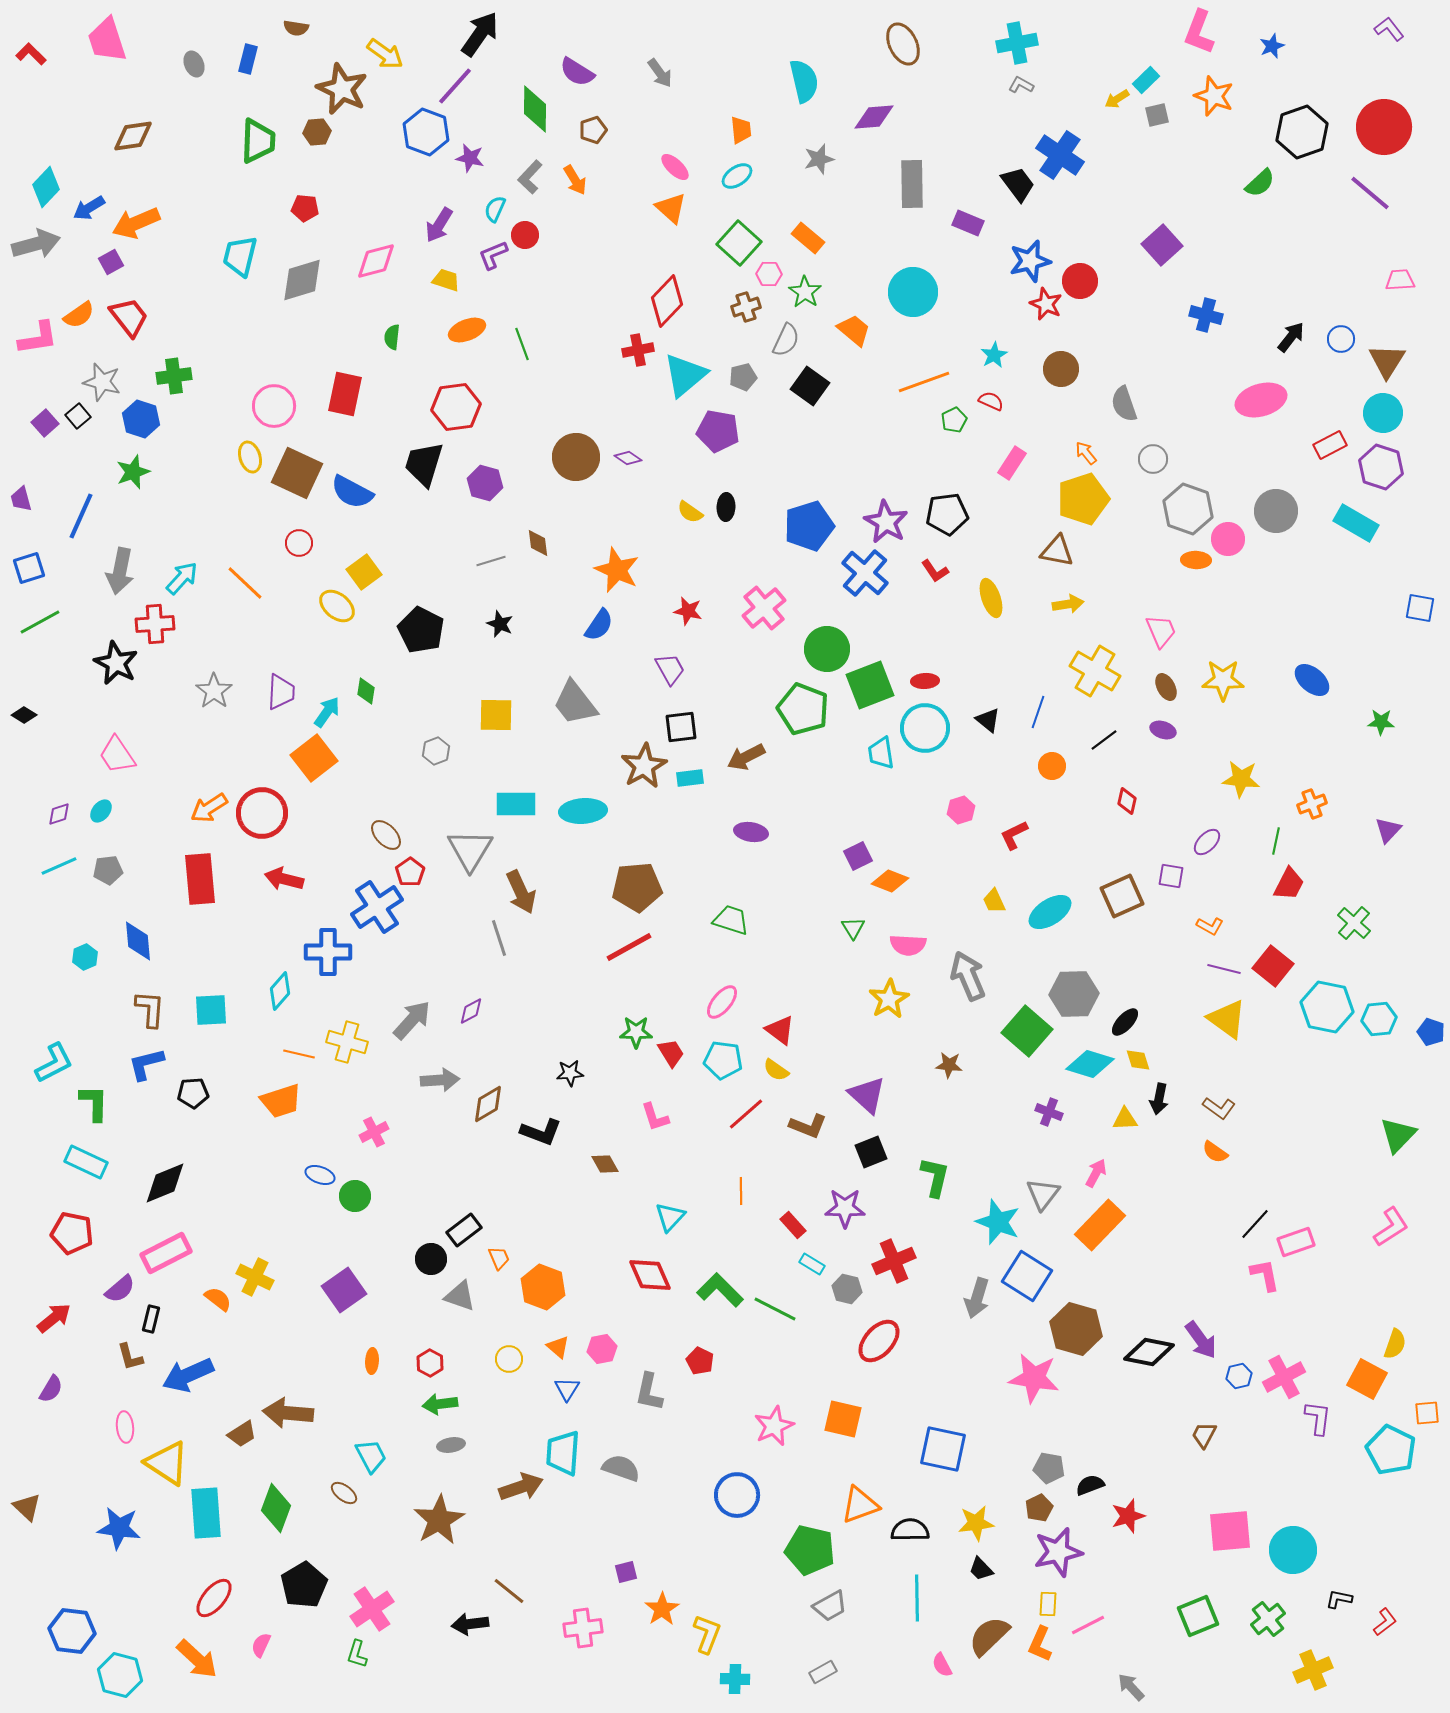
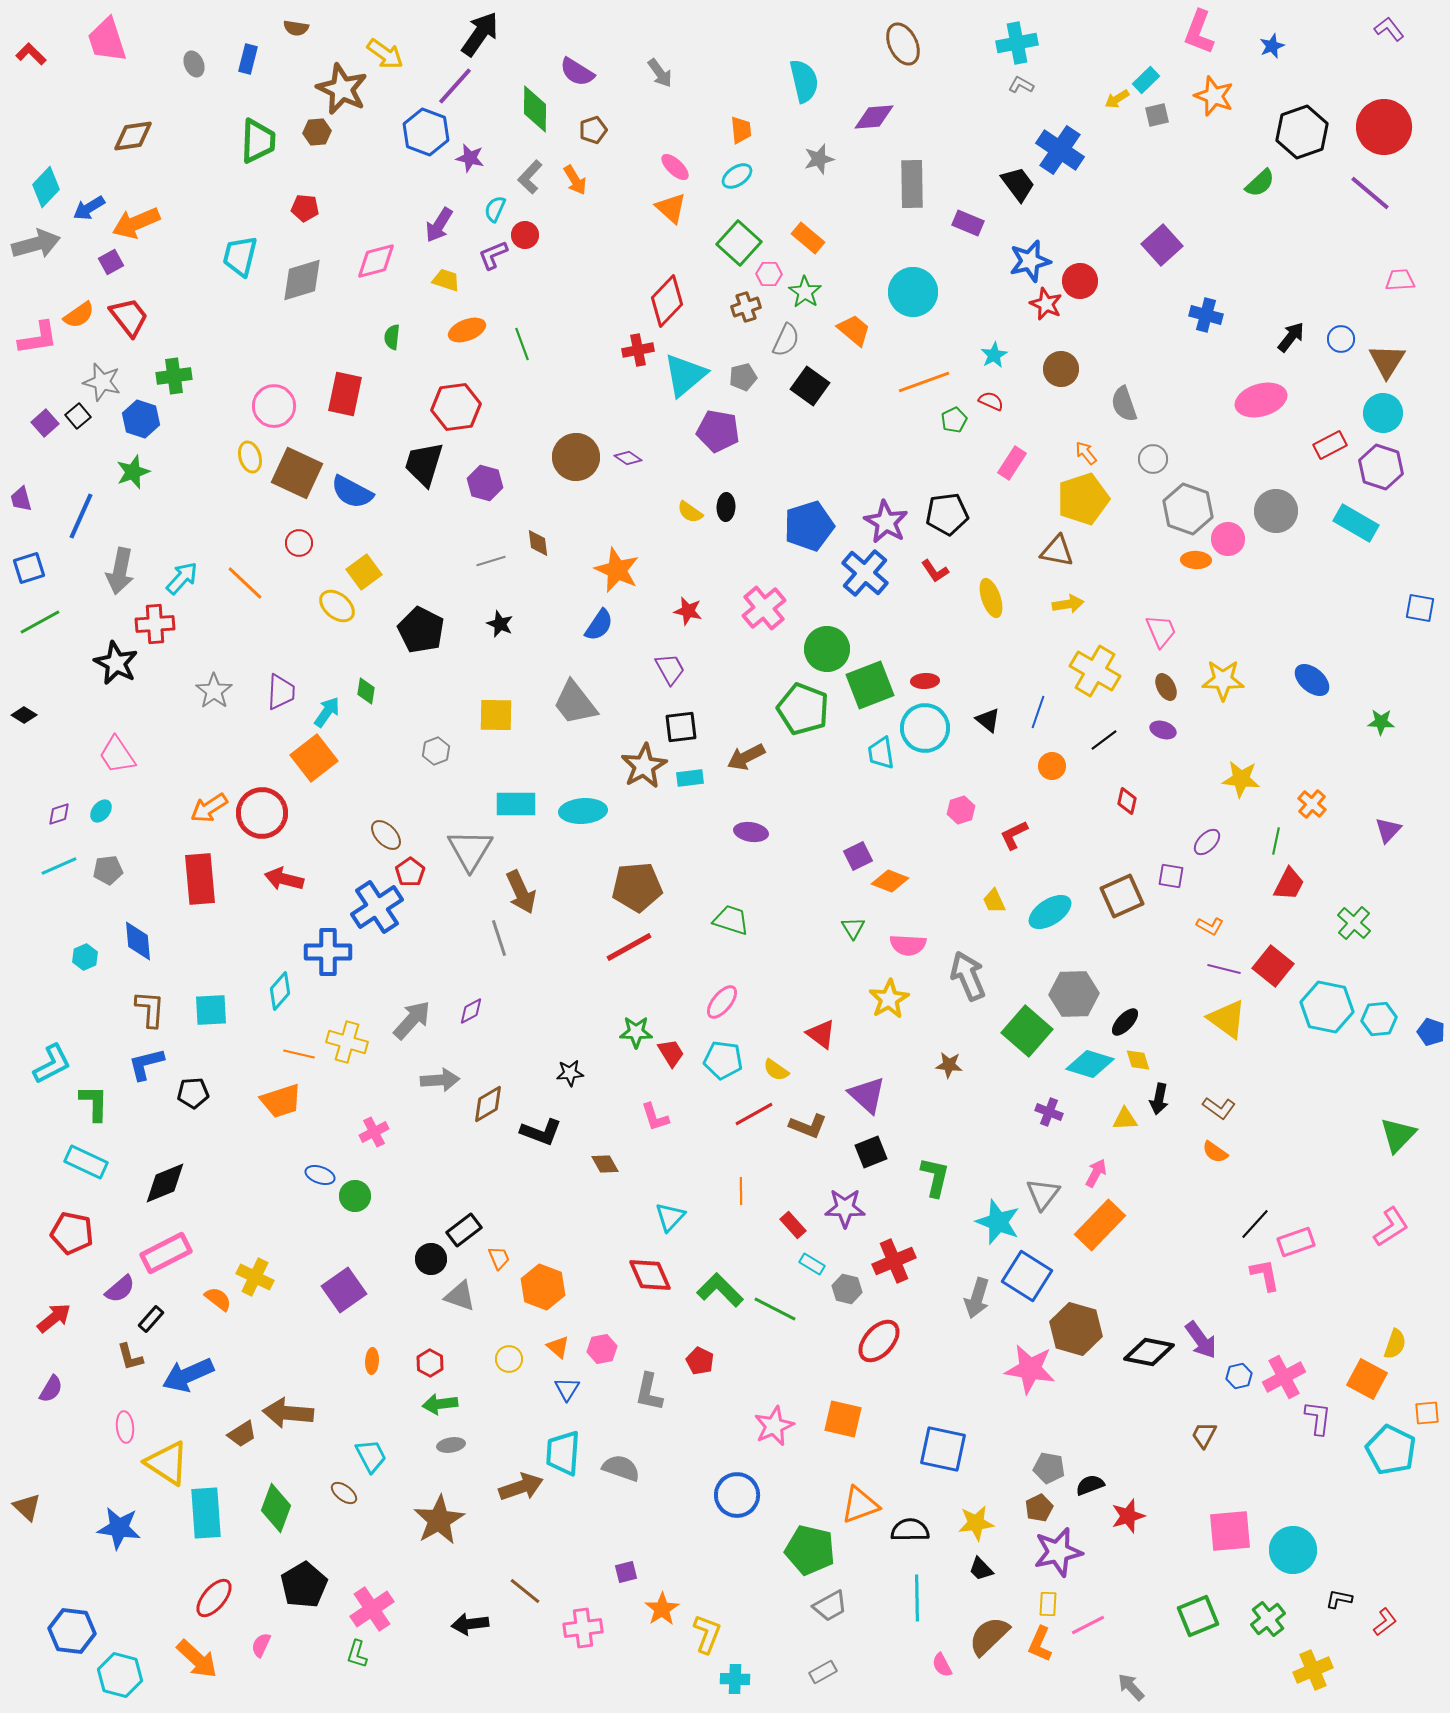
blue cross at (1060, 155): moved 5 px up
orange cross at (1312, 804): rotated 28 degrees counterclockwise
red triangle at (780, 1030): moved 41 px right, 4 px down
cyan L-shape at (54, 1063): moved 2 px left, 1 px down
red line at (746, 1114): moved 8 px right; rotated 12 degrees clockwise
black rectangle at (151, 1319): rotated 28 degrees clockwise
pink star at (1034, 1378): moved 4 px left, 9 px up
brown line at (509, 1591): moved 16 px right
